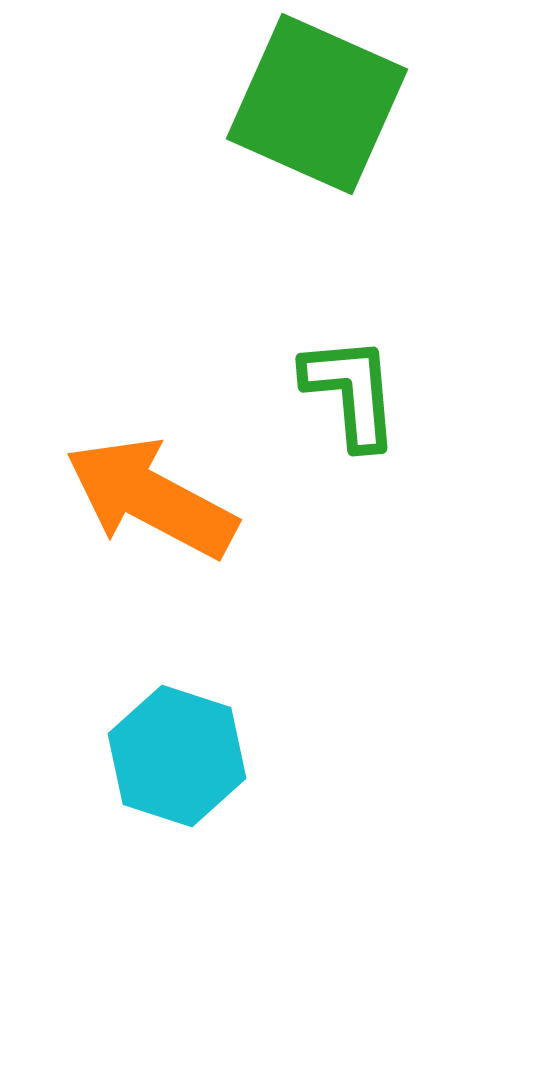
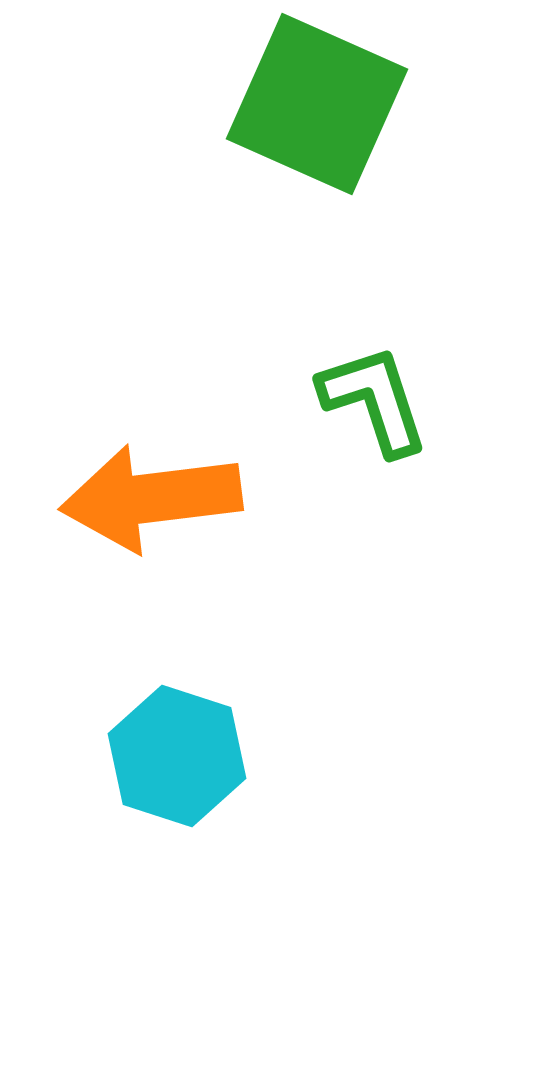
green L-shape: moved 23 px right, 8 px down; rotated 13 degrees counterclockwise
orange arrow: rotated 35 degrees counterclockwise
